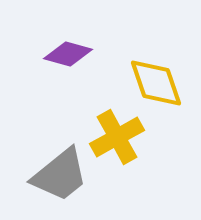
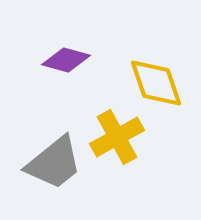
purple diamond: moved 2 px left, 6 px down
gray trapezoid: moved 6 px left, 12 px up
